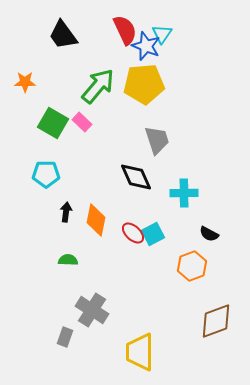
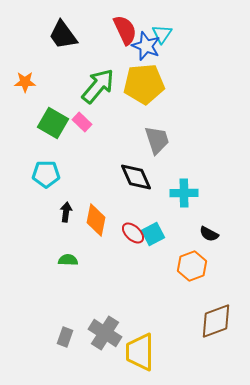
gray cross: moved 13 px right, 23 px down
